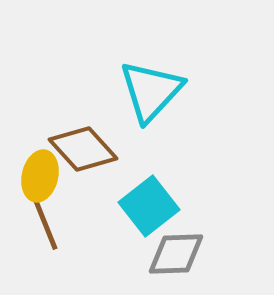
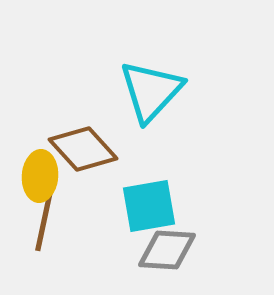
yellow ellipse: rotated 9 degrees counterclockwise
cyan square: rotated 28 degrees clockwise
brown line: rotated 34 degrees clockwise
gray diamond: moved 9 px left, 4 px up; rotated 6 degrees clockwise
